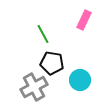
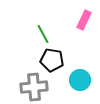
black pentagon: moved 3 px up
gray cross: rotated 24 degrees clockwise
